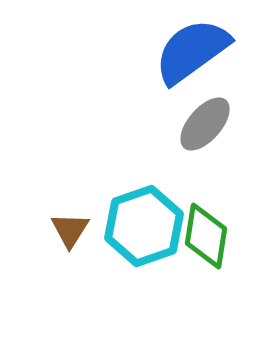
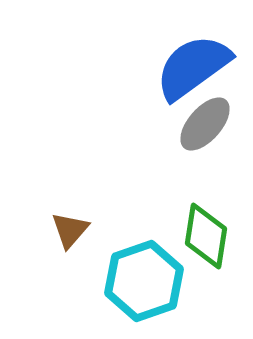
blue semicircle: moved 1 px right, 16 px down
cyan hexagon: moved 55 px down
brown triangle: rotated 9 degrees clockwise
